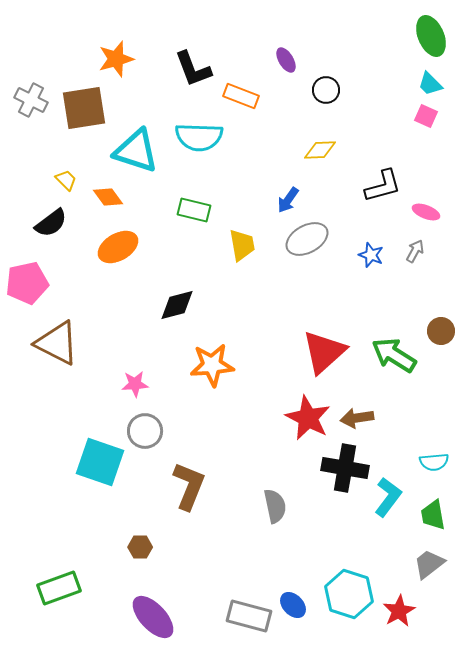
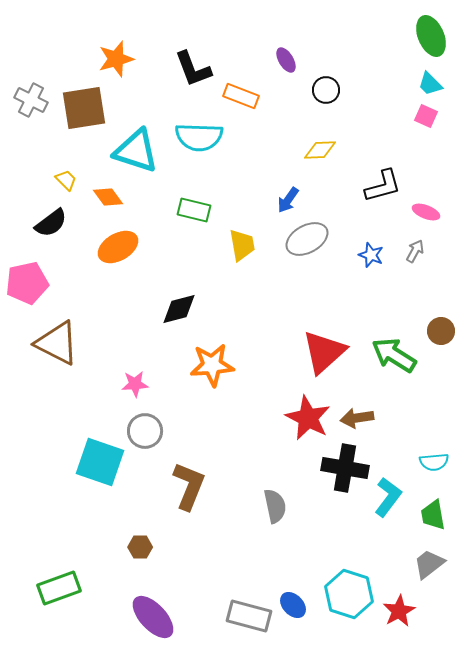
black diamond at (177, 305): moved 2 px right, 4 px down
